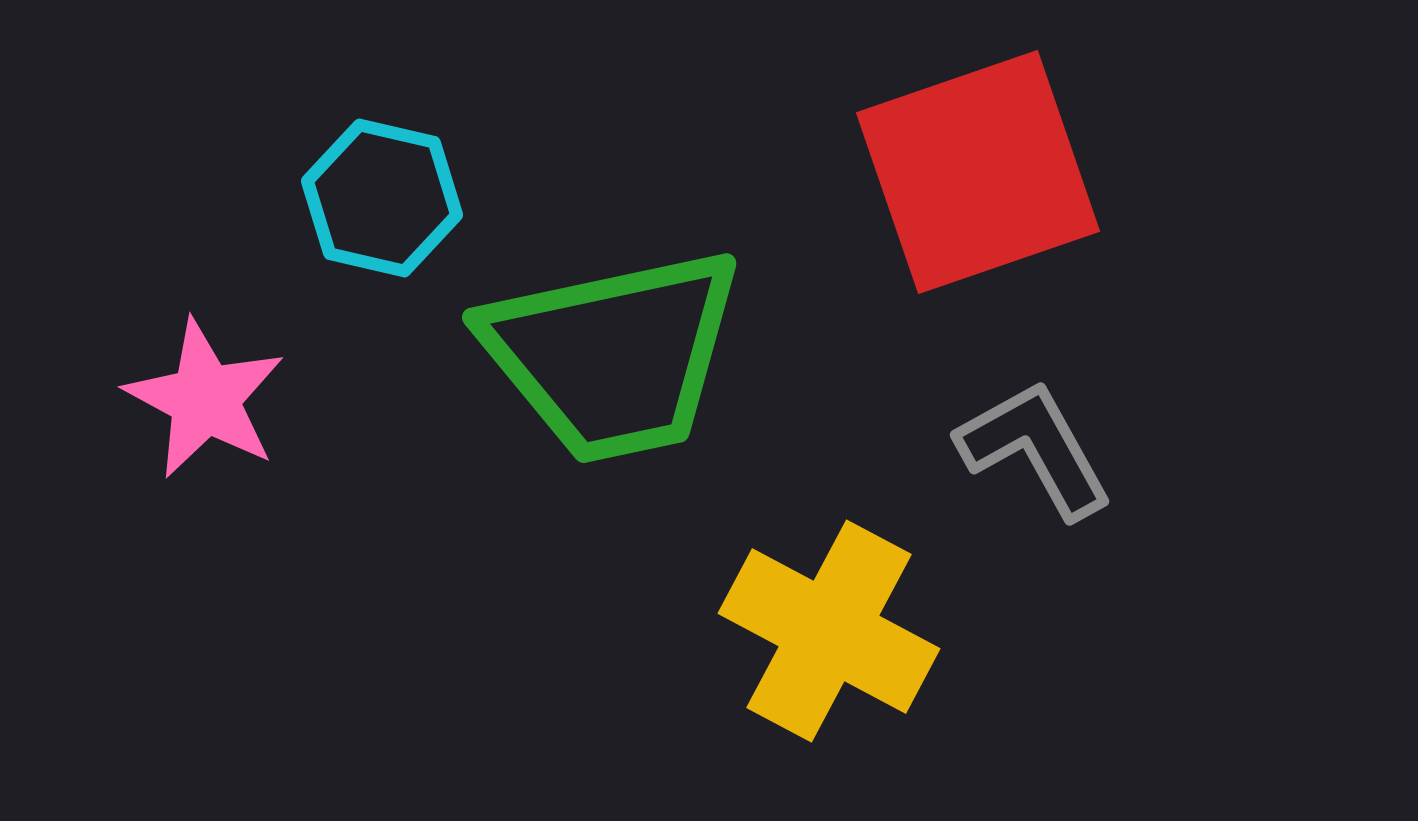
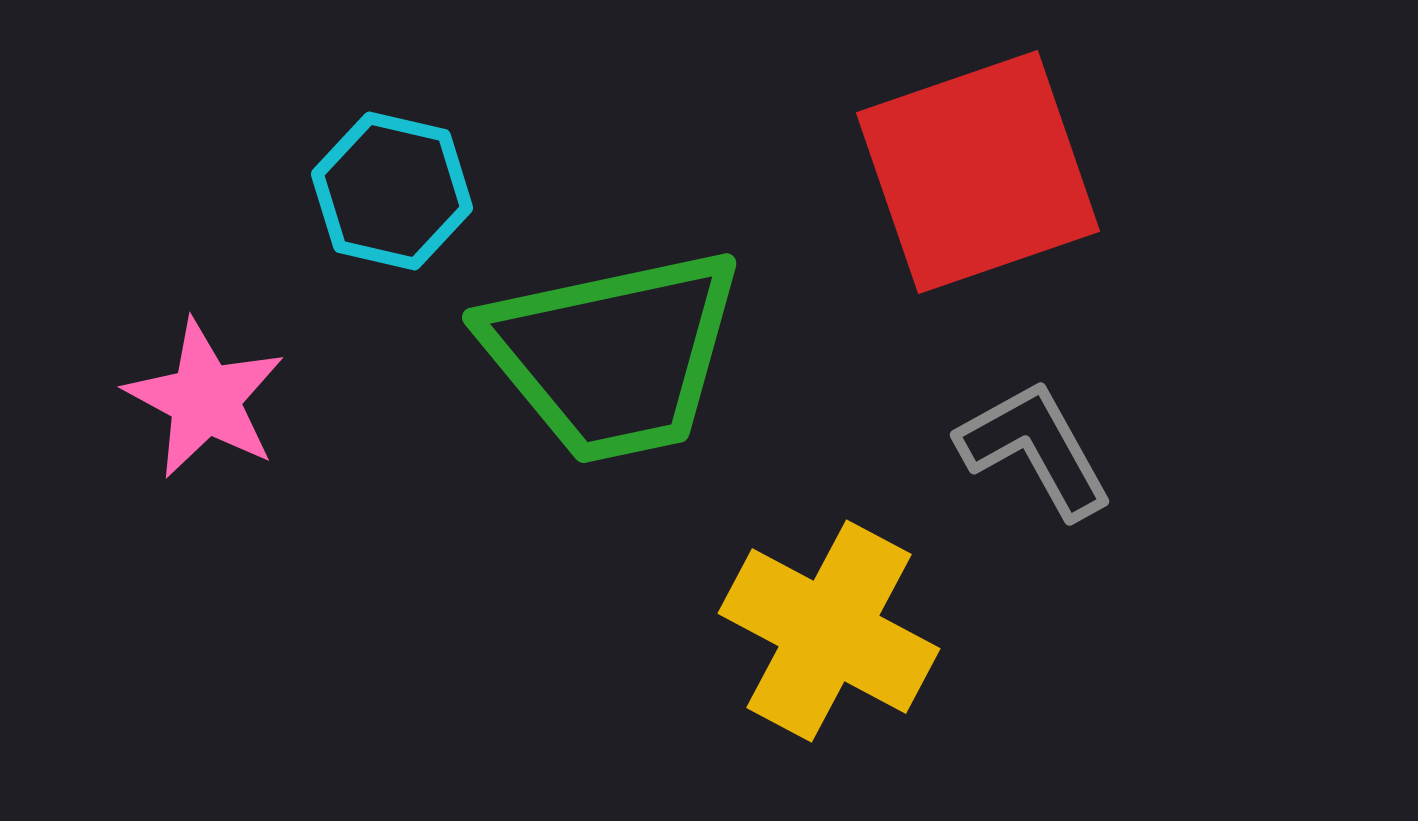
cyan hexagon: moved 10 px right, 7 px up
